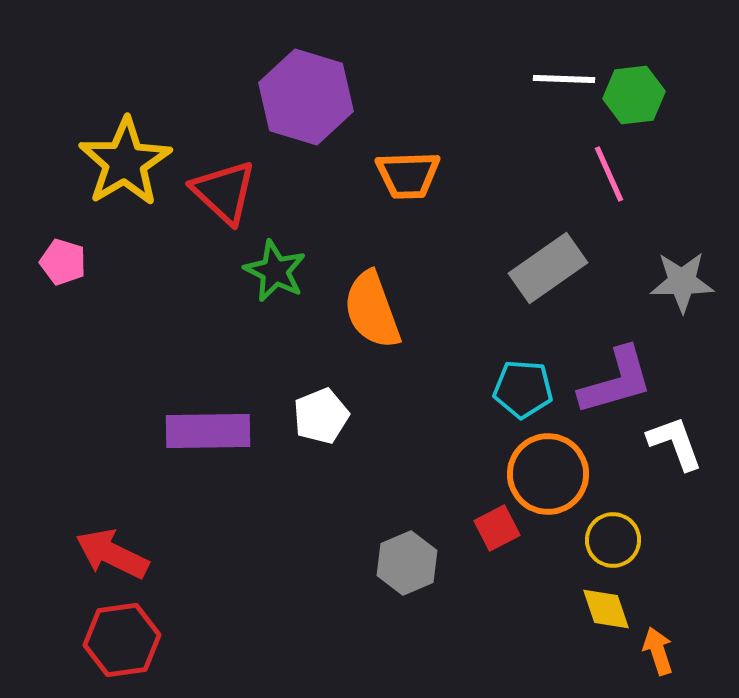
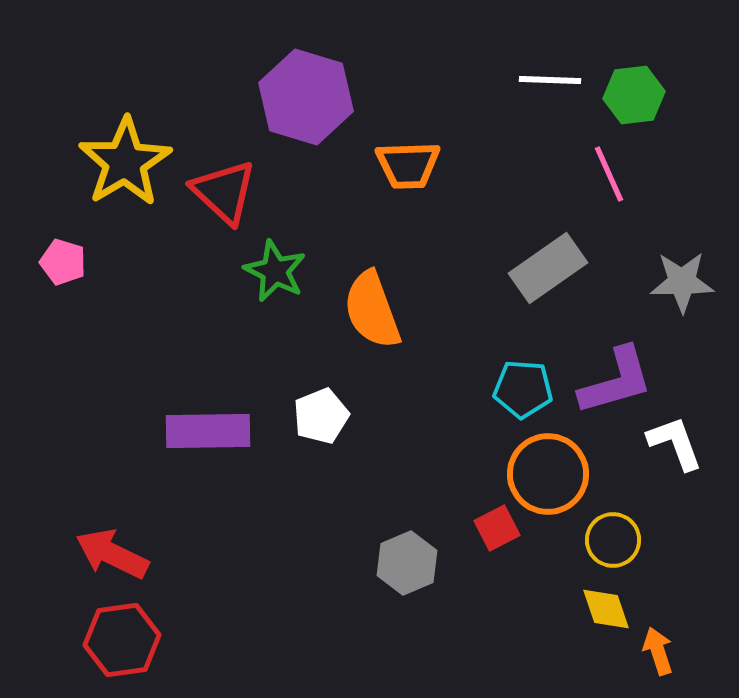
white line: moved 14 px left, 1 px down
orange trapezoid: moved 10 px up
